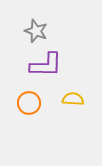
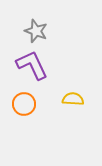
purple L-shape: moved 14 px left; rotated 116 degrees counterclockwise
orange circle: moved 5 px left, 1 px down
